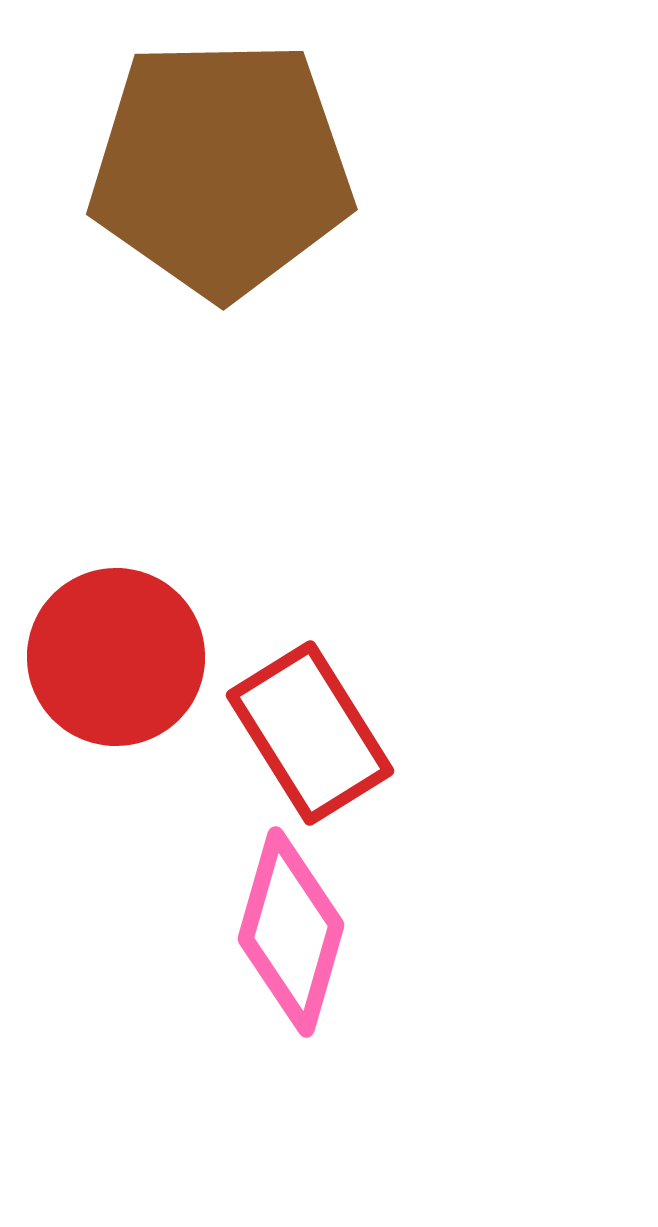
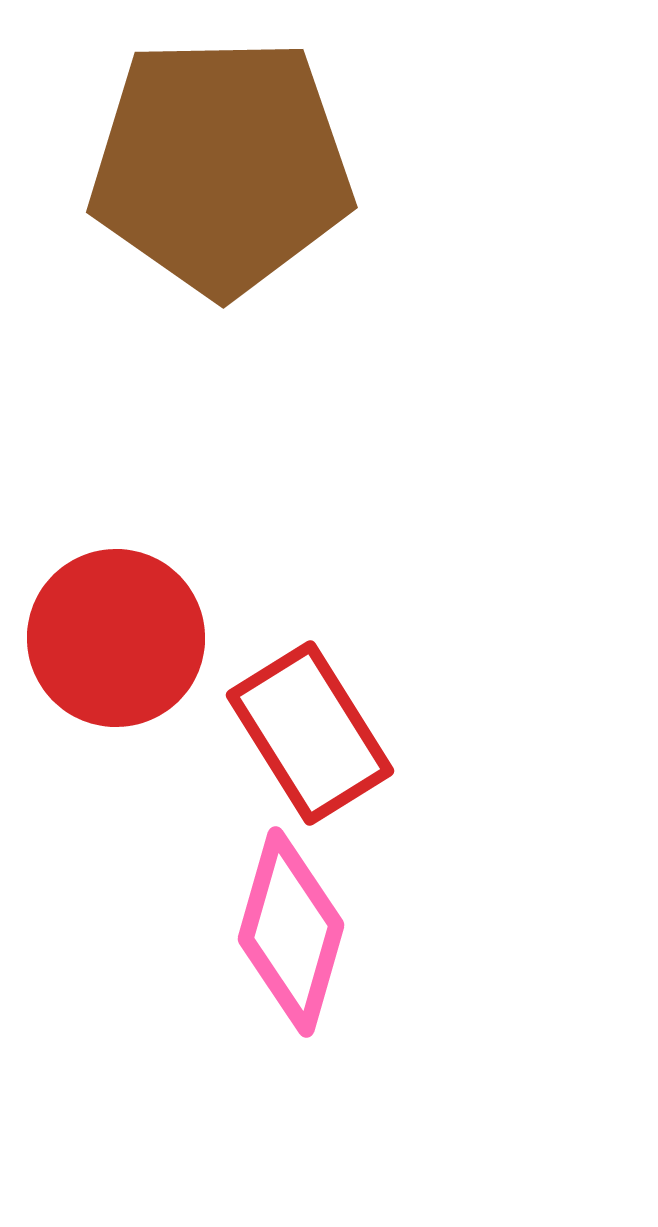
brown pentagon: moved 2 px up
red circle: moved 19 px up
